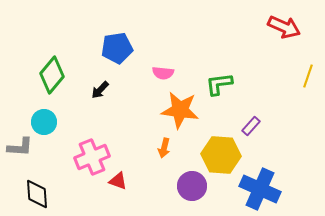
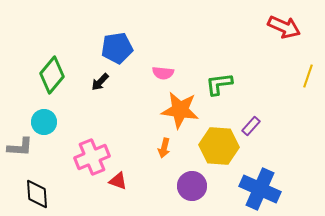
black arrow: moved 8 px up
yellow hexagon: moved 2 px left, 9 px up
